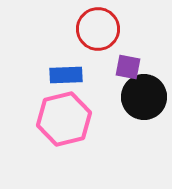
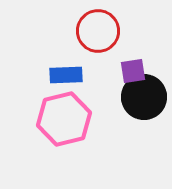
red circle: moved 2 px down
purple square: moved 5 px right, 4 px down; rotated 20 degrees counterclockwise
